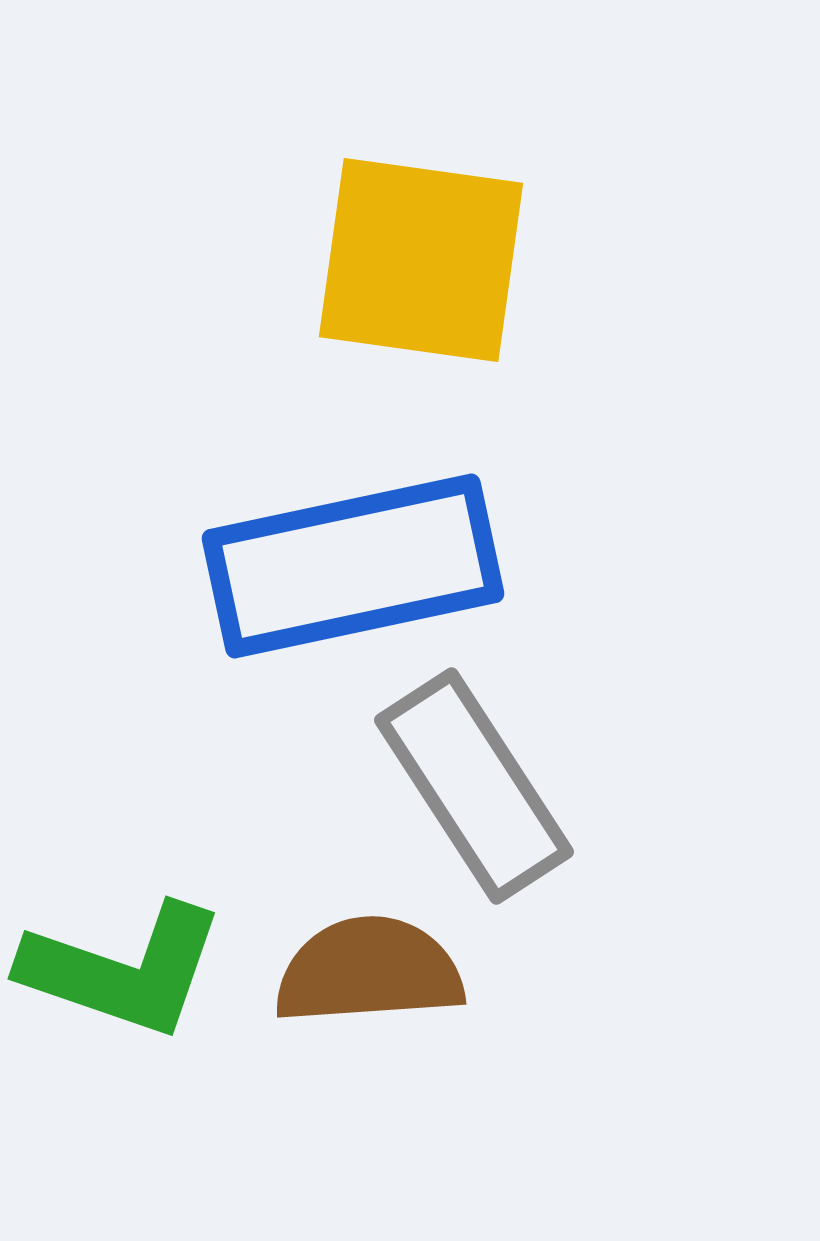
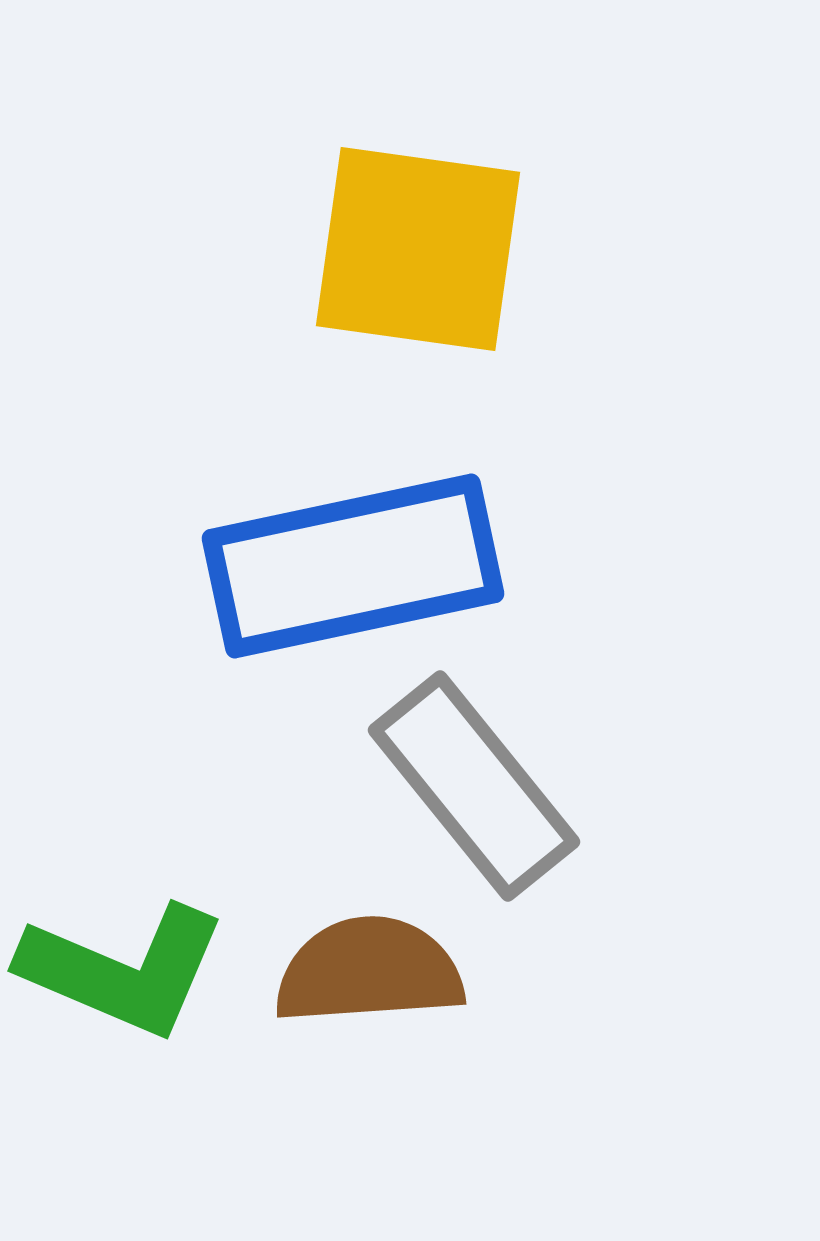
yellow square: moved 3 px left, 11 px up
gray rectangle: rotated 6 degrees counterclockwise
green L-shape: rotated 4 degrees clockwise
